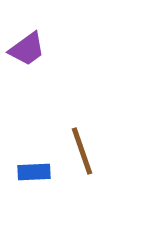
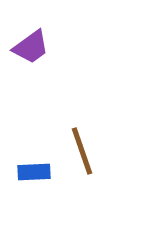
purple trapezoid: moved 4 px right, 2 px up
